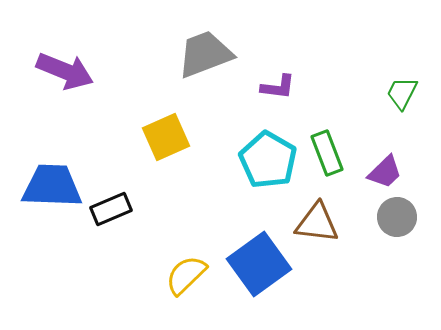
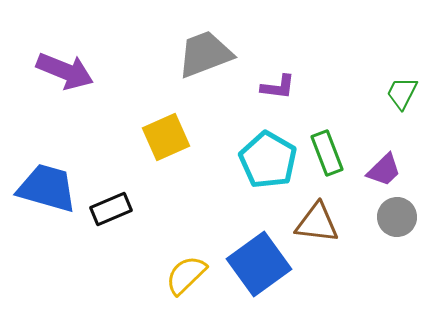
purple trapezoid: moved 1 px left, 2 px up
blue trapezoid: moved 5 px left, 2 px down; rotated 14 degrees clockwise
